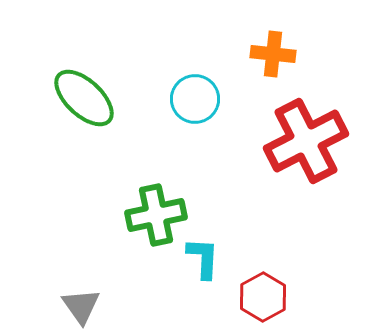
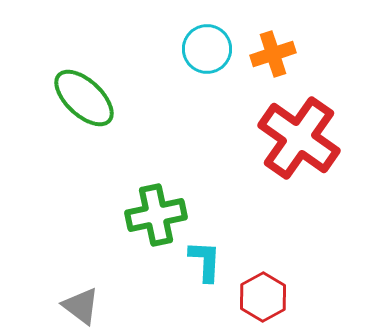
orange cross: rotated 24 degrees counterclockwise
cyan circle: moved 12 px right, 50 px up
red cross: moved 7 px left, 3 px up; rotated 28 degrees counterclockwise
cyan L-shape: moved 2 px right, 3 px down
gray triangle: rotated 18 degrees counterclockwise
